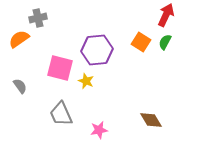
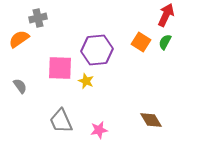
pink square: rotated 12 degrees counterclockwise
gray trapezoid: moved 7 px down
